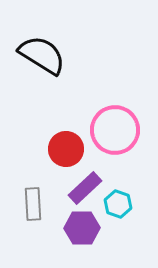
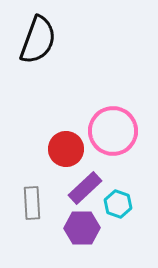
black semicircle: moved 4 px left, 15 px up; rotated 78 degrees clockwise
pink circle: moved 2 px left, 1 px down
gray rectangle: moved 1 px left, 1 px up
